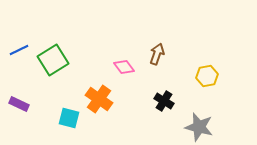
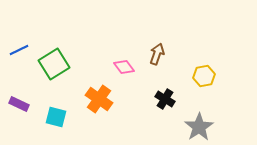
green square: moved 1 px right, 4 px down
yellow hexagon: moved 3 px left
black cross: moved 1 px right, 2 px up
cyan square: moved 13 px left, 1 px up
gray star: rotated 24 degrees clockwise
